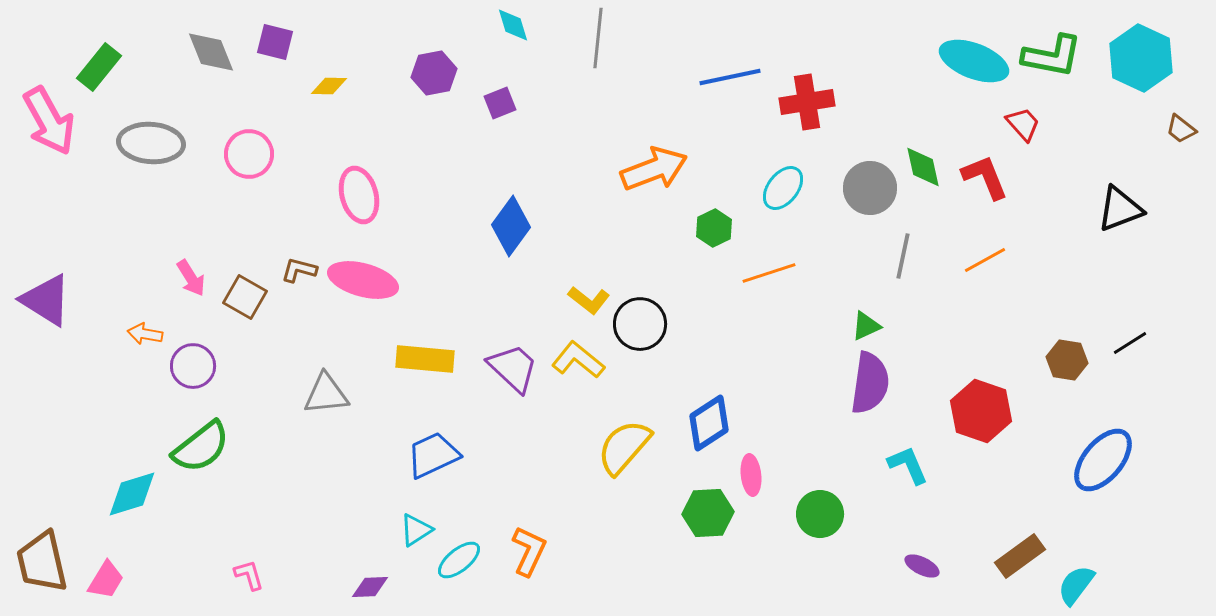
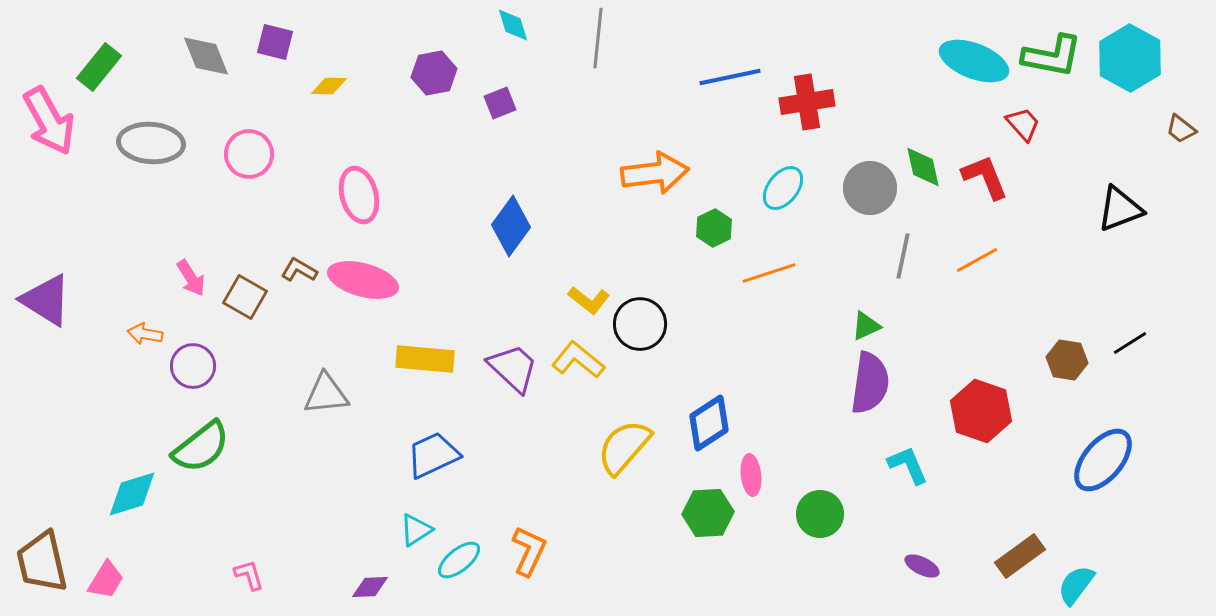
gray diamond at (211, 52): moved 5 px left, 4 px down
cyan hexagon at (1141, 58): moved 11 px left; rotated 4 degrees clockwise
orange arrow at (654, 169): moved 1 px right, 4 px down; rotated 14 degrees clockwise
orange line at (985, 260): moved 8 px left
brown L-shape at (299, 270): rotated 15 degrees clockwise
